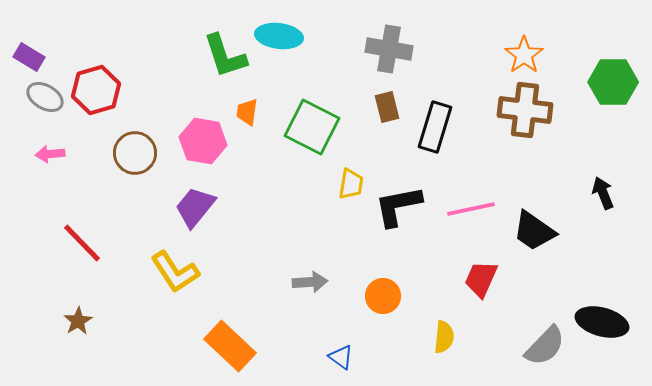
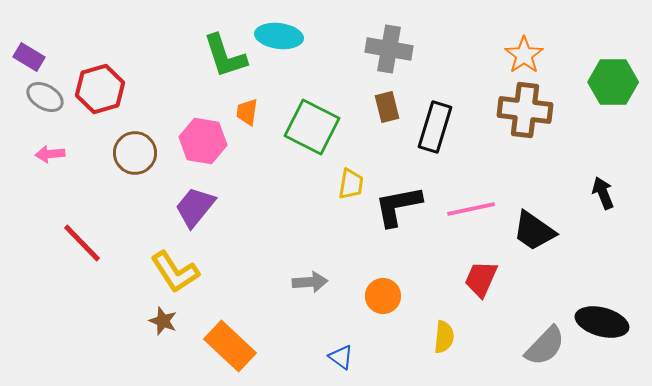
red hexagon: moved 4 px right, 1 px up
brown star: moved 85 px right; rotated 20 degrees counterclockwise
